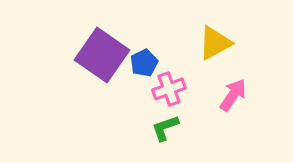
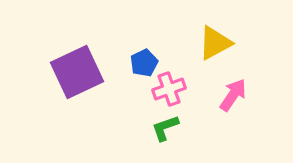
purple square: moved 25 px left, 17 px down; rotated 30 degrees clockwise
